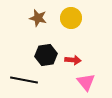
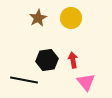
brown star: rotated 30 degrees clockwise
black hexagon: moved 1 px right, 5 px down
red arrow: rotated 105 degrees counterclockwise
